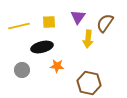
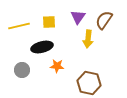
brown semicircle: moved 1 px left, 3 px up
